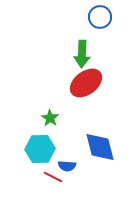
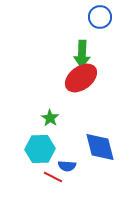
red ellipse: moved 5 px left, 5 px up
